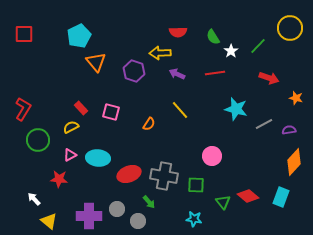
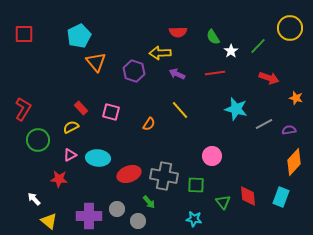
red diamond at (248, 196): rotated 45 degrees clockwise
